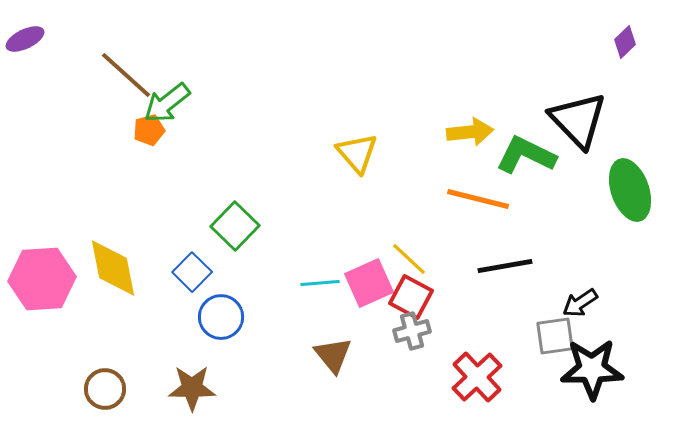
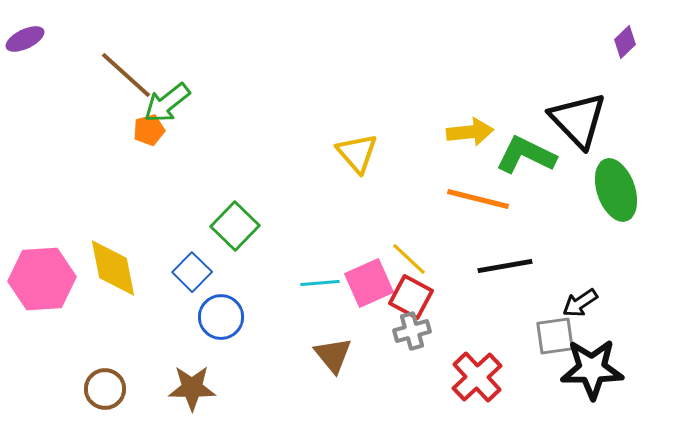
green ellipse: moved 14 px left
